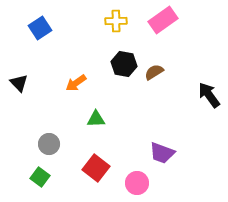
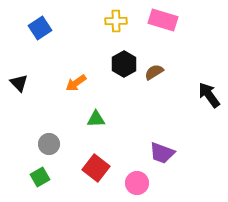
pink rectangle: rotated 52 degrees clockwise
black hexagon: rotated 20 degrees clockwise
green square: rotated 24 degrees clockwise
